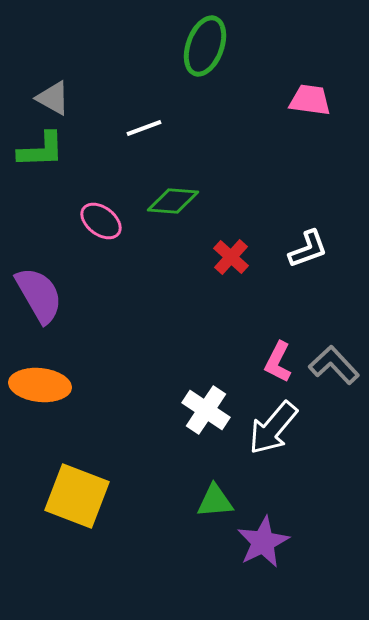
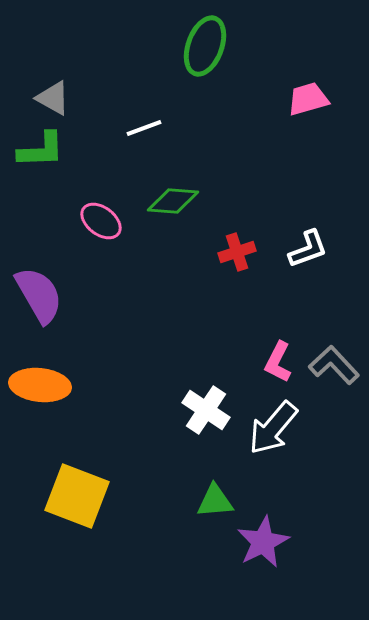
pink trapezoid: moved 2 px left, 1 px up; rotated 24 degrees counterclockwise
red cross: moved 6 px right, 5 px up; rotated 30 degrees clockwise
